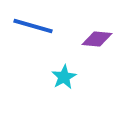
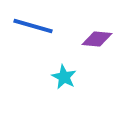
cyan star: rotated 15 degrees counterclockwise
